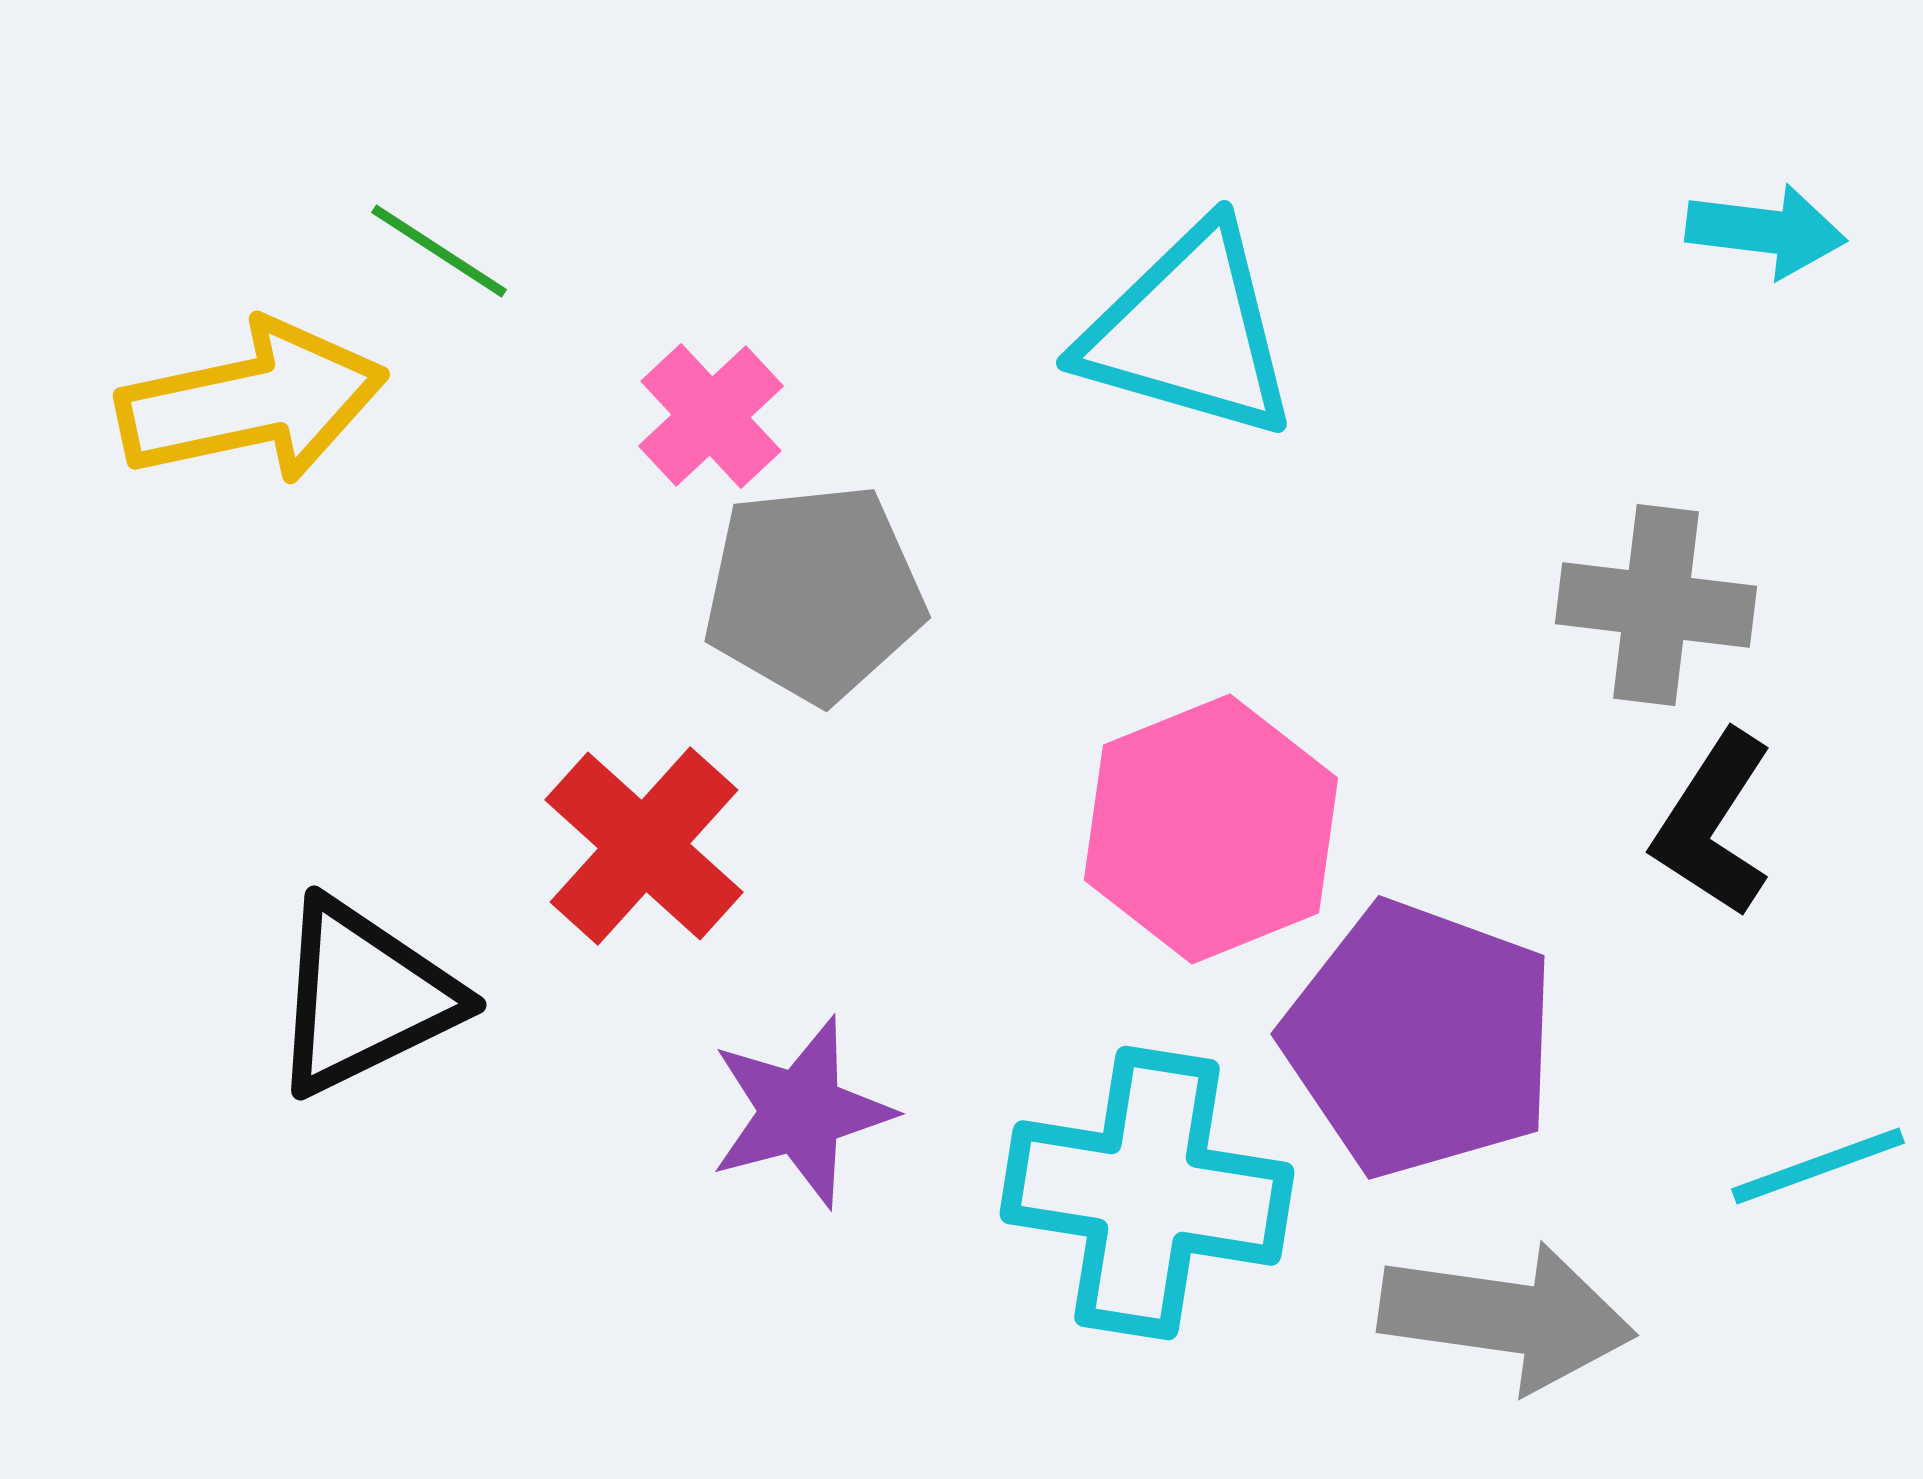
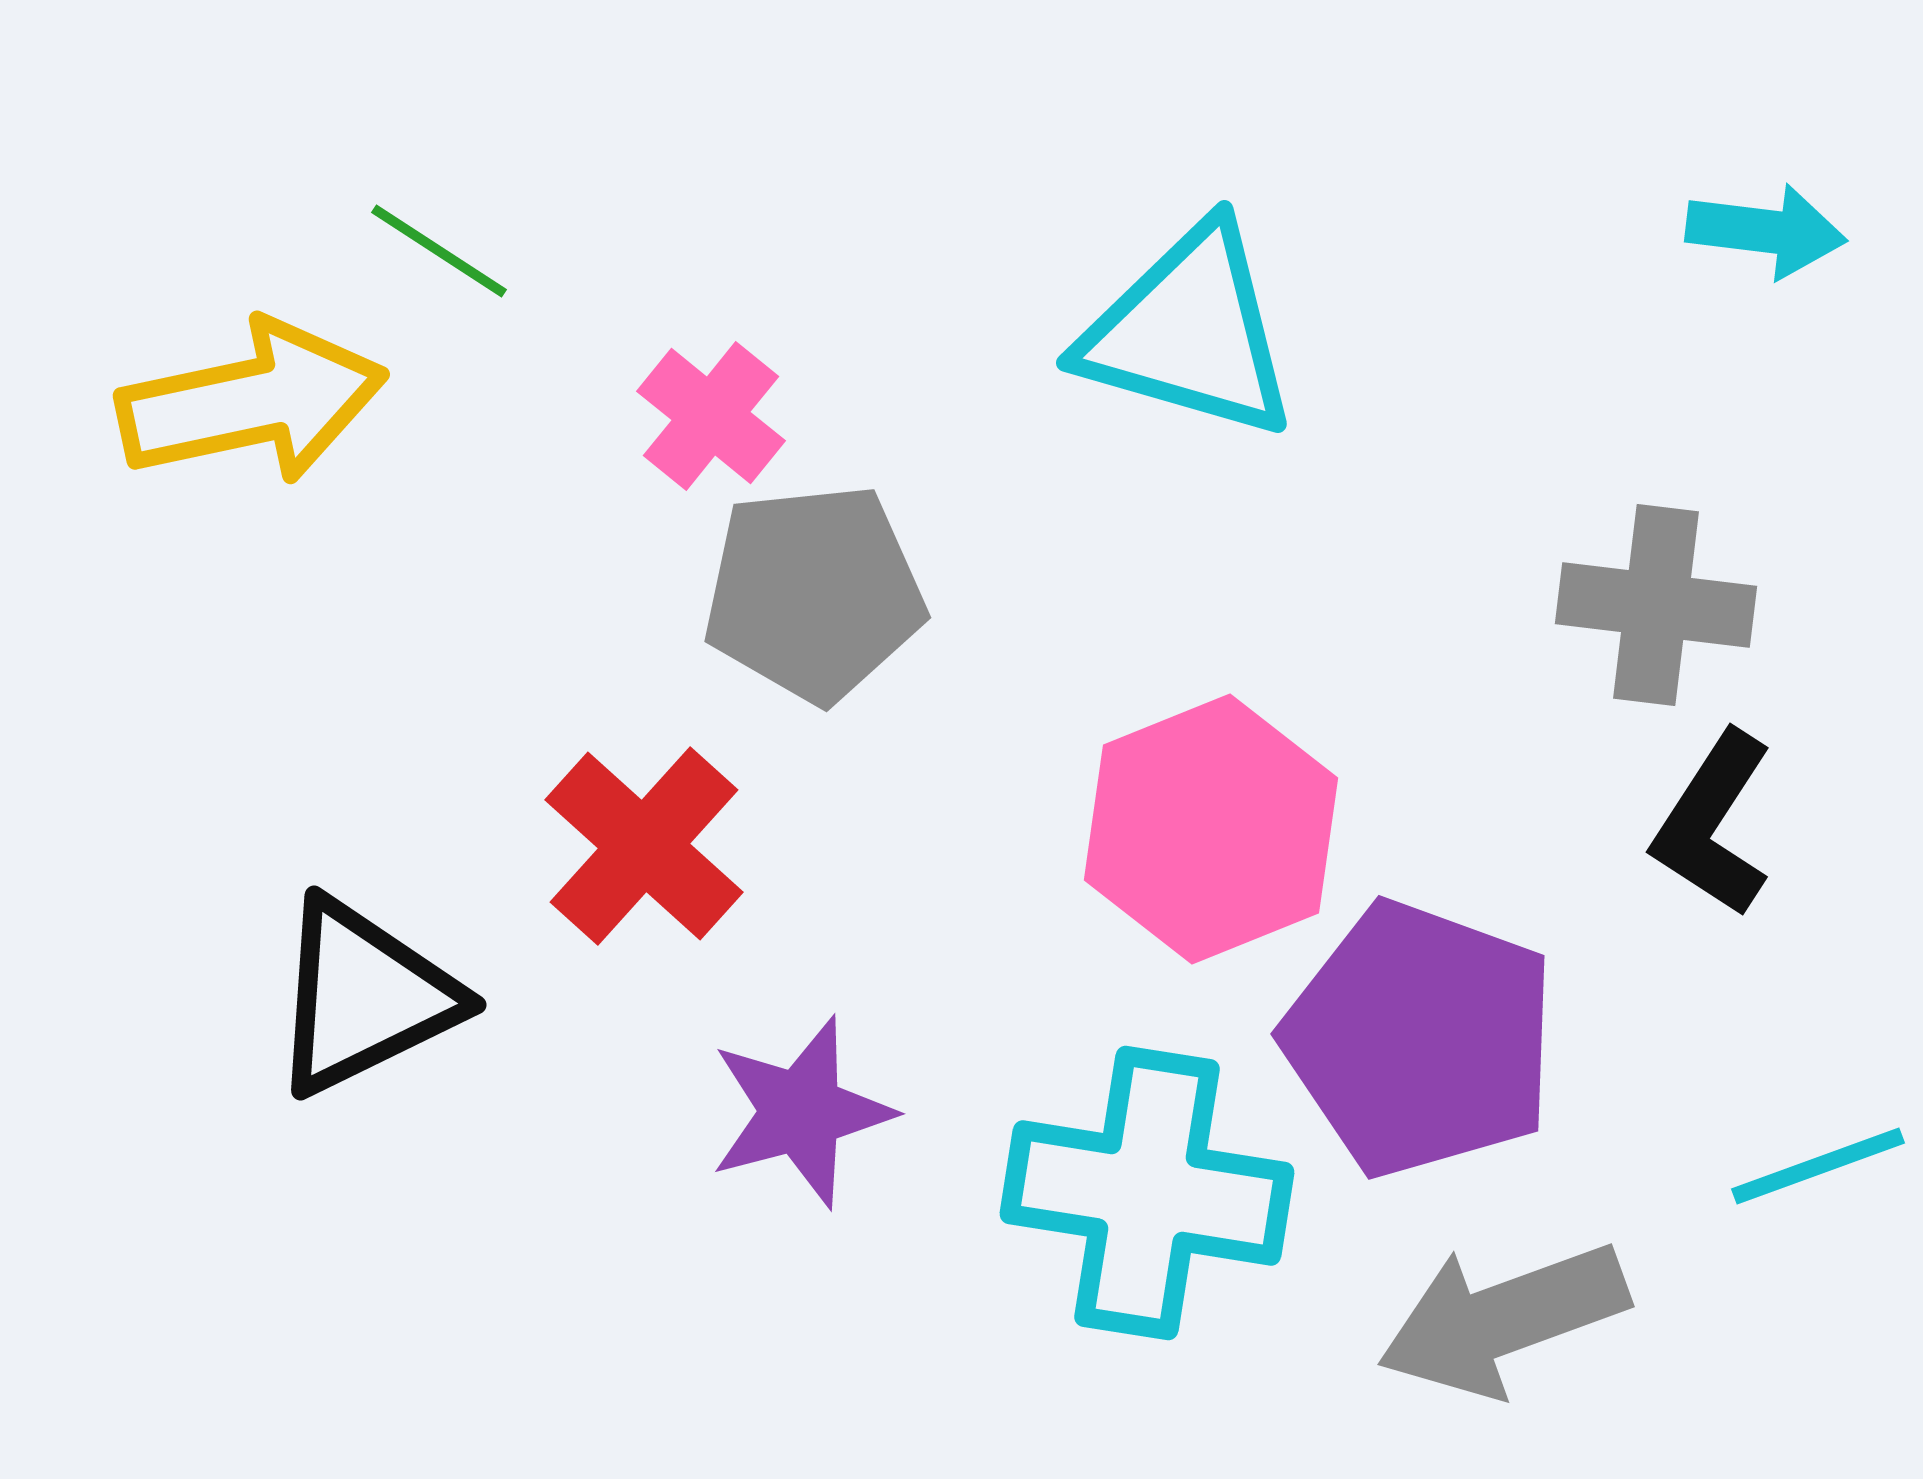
pink cross: rotated 8 degrees counterclockwise
gray arrow: moved 4 px left, 2 px down; rotated 152 degrees clockwise
